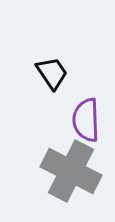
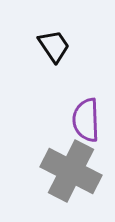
black trapezoid: moved 2 px right, 27 px up
